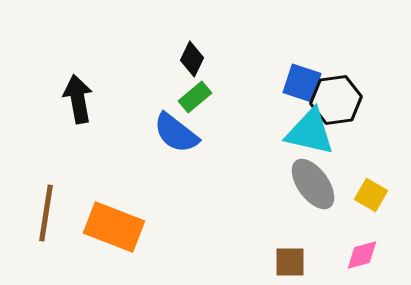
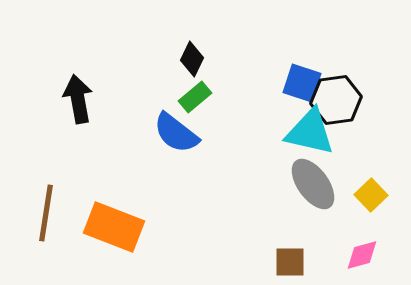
yellow square: rotated 16 degrees clockwise
